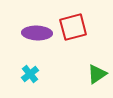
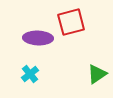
red square: moved 2 px left, 5 px up
purple ellipse: moved 1 px right, 5 px down
